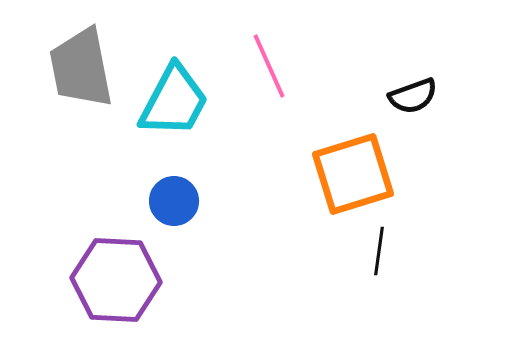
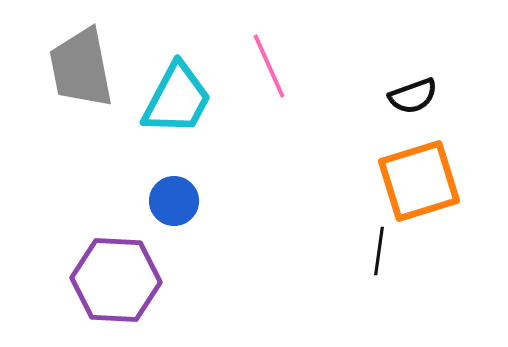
cyan trapezoid: moved 3 px right, 2 px up
orange square: moved 66 px right, 7 px down
